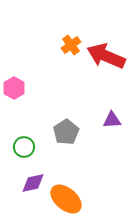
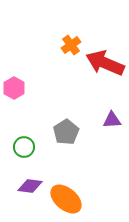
red arrow: moved 1 px left, 7 px down
purple diamond: moved 3 px left, 3 px down; rotated 20 degrees clockwise
